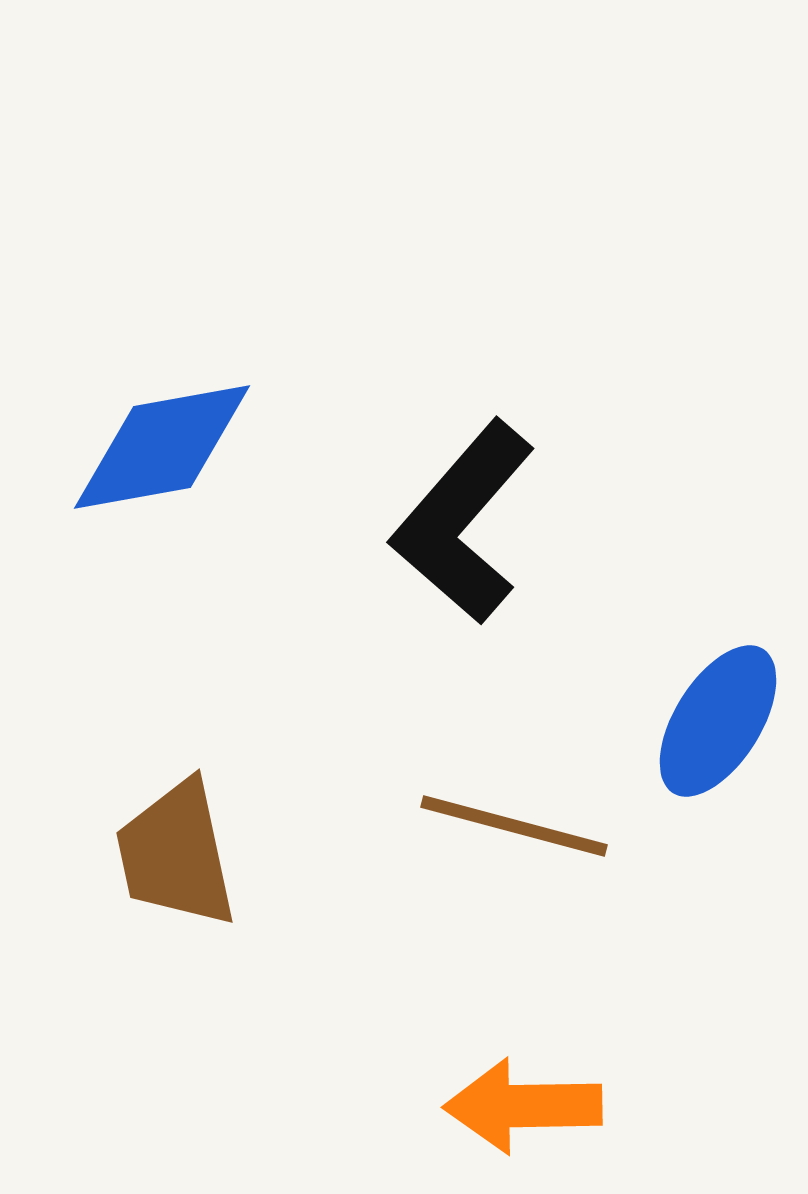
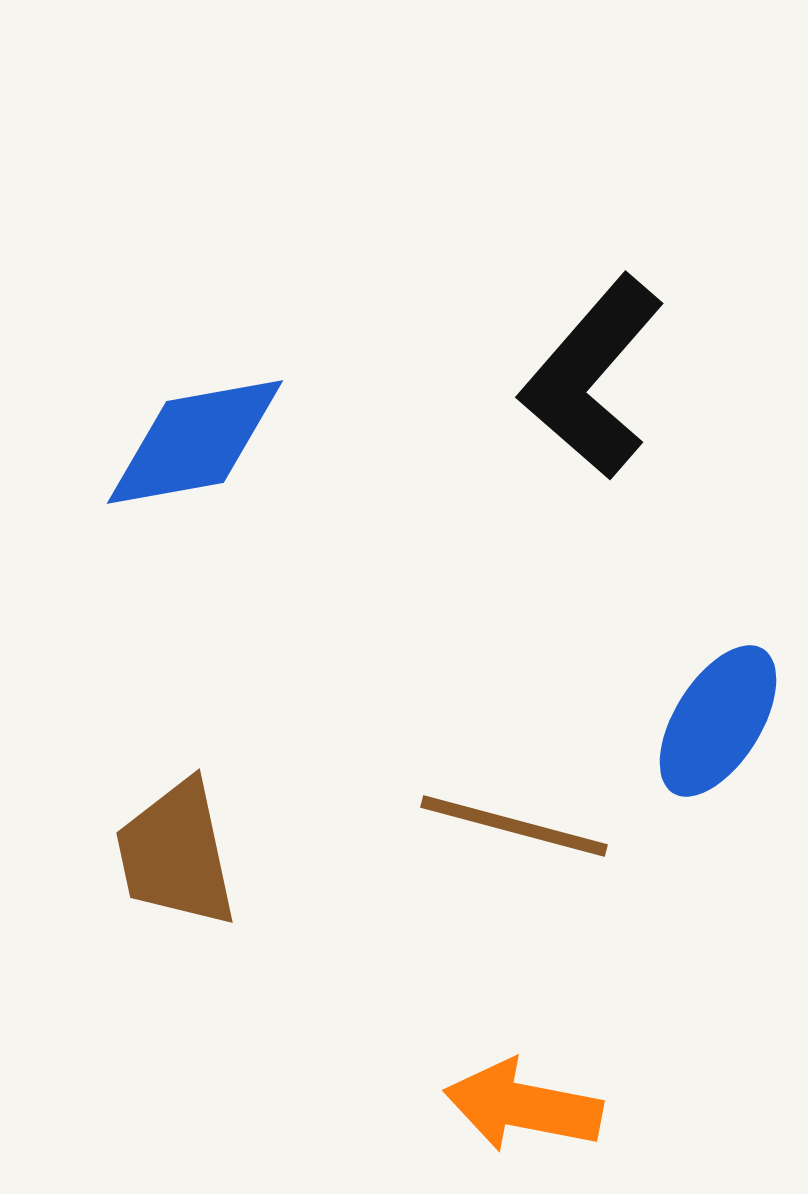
blue diamond: moved 33 px right, 5 px up
black L-shape: moved 129 px right, 145 px up
orange arrow: rotated 12 degrees clockwise
